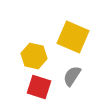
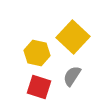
yellow square: rotated 20 degrees clockwise
yellow hexagon: moved 3 px right, 3 px up
